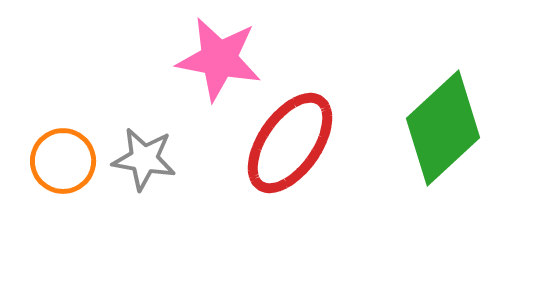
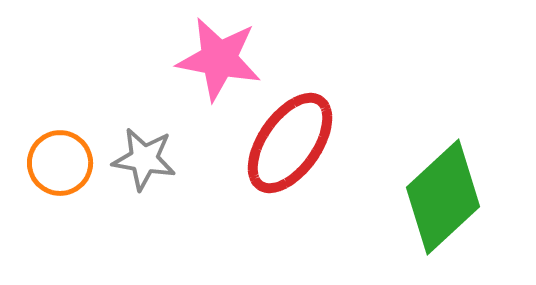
green diamond: moved 69 px down
orange circle: moved 3 px left, 2 px down
